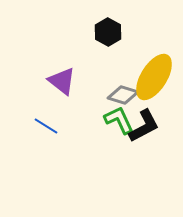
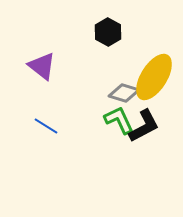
purple triangle: moved 20 px left, 15 px up
gray diamond: moved 1 px right, 2 px up
